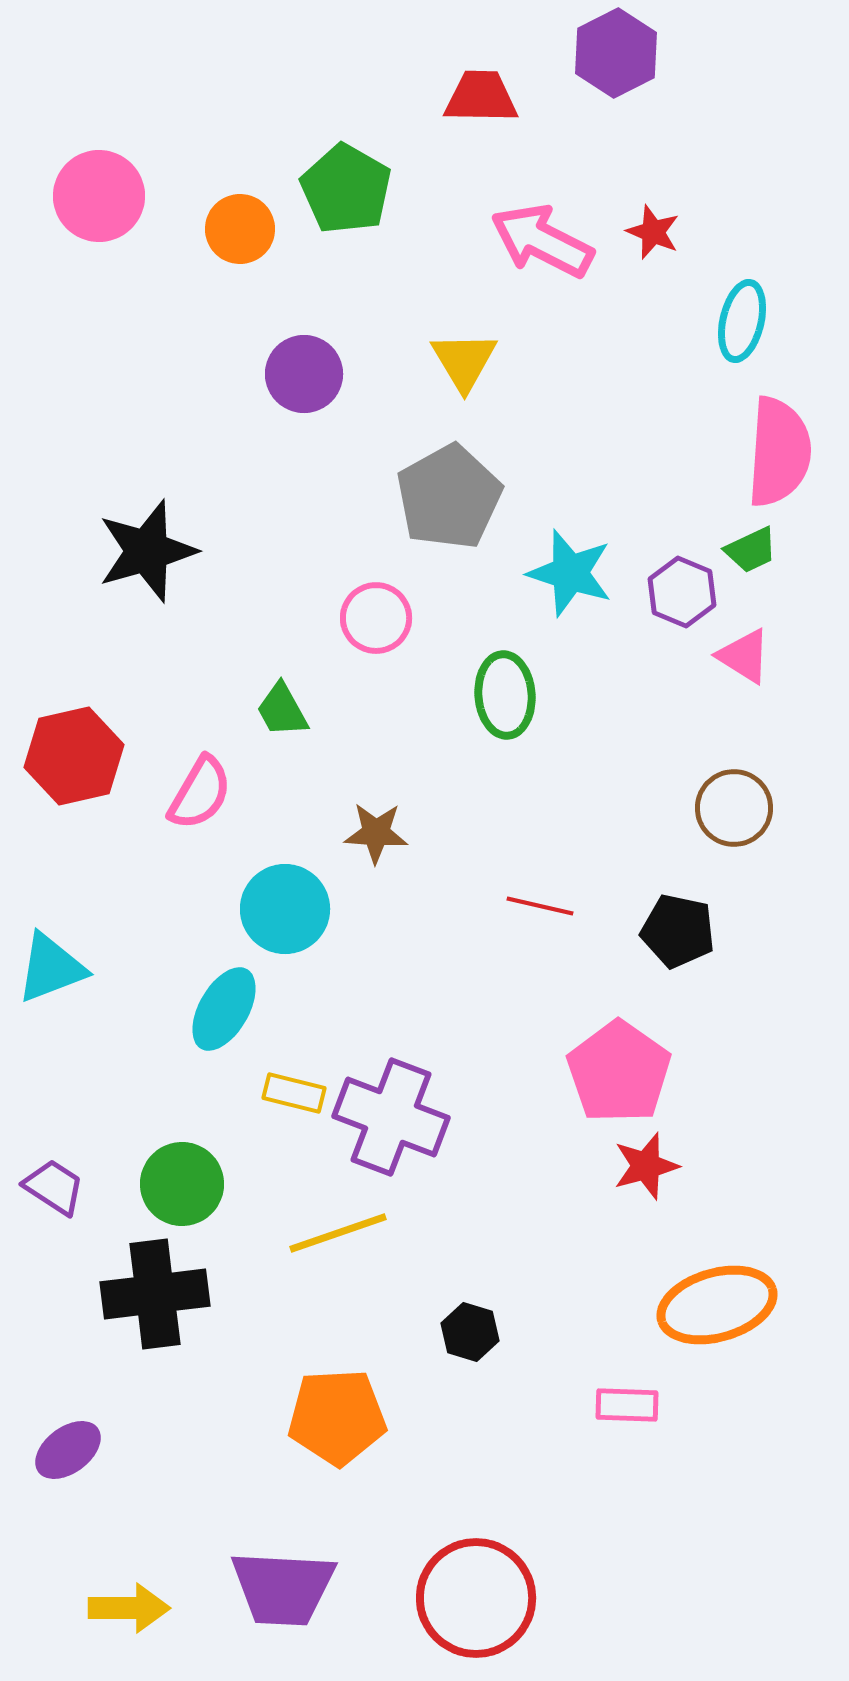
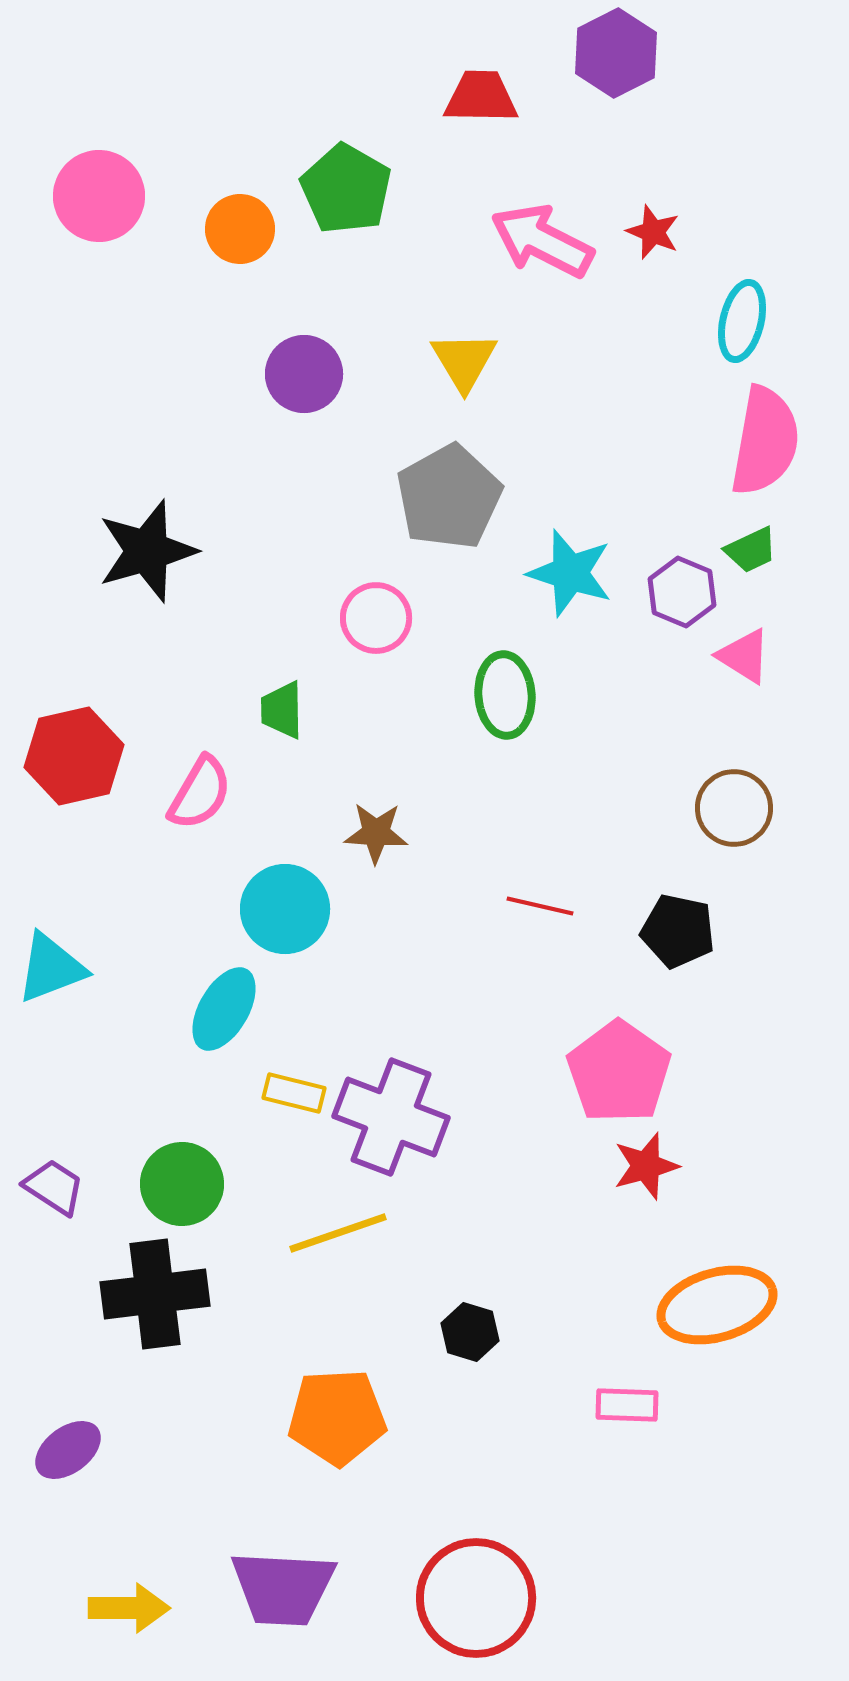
pink semicircle at (779, 452): moved 14 px left, 11 px up; rotated 6 degrees clockwise
green trapezoid at (282, 710): rotated 28 degrees clockwise
